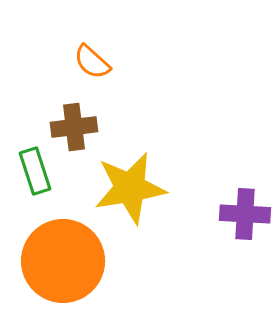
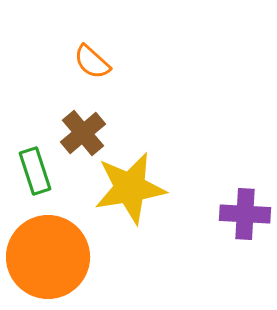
brown cross: moved 9 px right, 6 px down; rotated 33 degrees counterclockwise
orange circle: moved 15 px left, 4 px up
